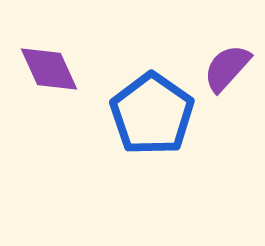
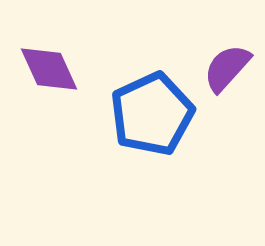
blue pentagon: rotated 12 degrees clockwise
